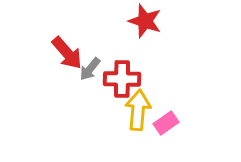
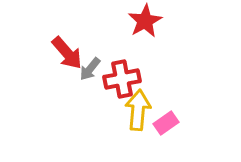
red star: rotated 24 degrees clockwise
red cross: rotated 12 degrees counterclockwise
